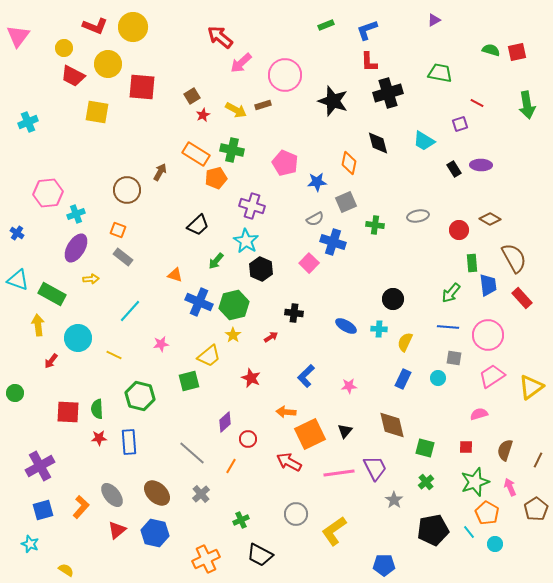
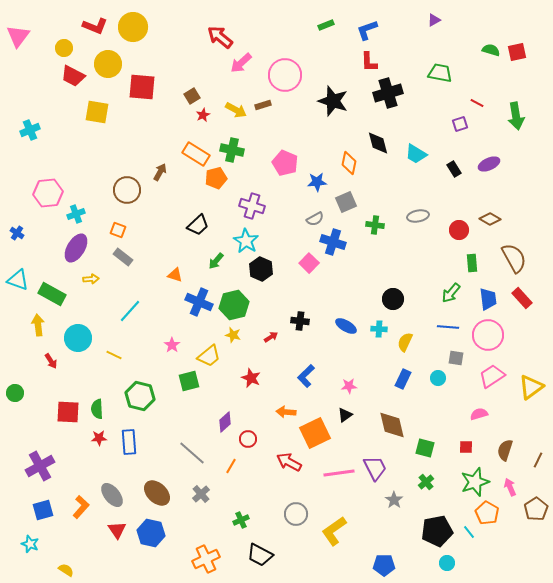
green arrow at (527, 105): moved 11 px left, 11 px down
cyan cross at (28, 122): moved 2 px right, 8 px down
cyan trapezoid at (424, 141): moved 8 px left, 13 px down
purple ellipse at (481, 165): moved 8 px right, 1 px up; rotated 25 degrees counterclockwise
blue trapezoid at (488, 285): moved 14 px down
black cross at (294, 313): moved 6 px right, 8 px down
yellow star at (233, 335): rotated 21 degrees counterclockwise
pink star at (161, 344): moved 11 px right, 1 px down; rotated 28 degrees counterclockwise
gray square at (454, 358): moved 2 px right
red arrow at (51, 361): rotated 70 degrees counterclockwise
black triangle at (345, 431): moved 16 px up; rotated 14 degrees clockwise
orange square at (310, 434): moved 5 px right, 1 px up
red triangle at (117, 530): rotated 24 degrees counterclockwise
black pentagon at (433, 530): moved 4 px right, 1 px down
blue hexagon at (155, 533): moved 4 px left
cyan circle at (495, 544): moved 48 px left, 19 px down
